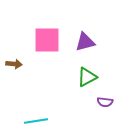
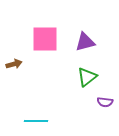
pink square: moved 2 px left, 1 px up
brown arrow: rotated 21 degrees counterclockwise
green triangle: rotated 10 degrees counterclockwise
cyan line: rotated 10 degrees clockwise
